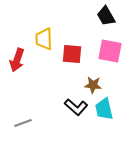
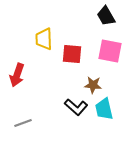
red arrow: moved 15 px down
